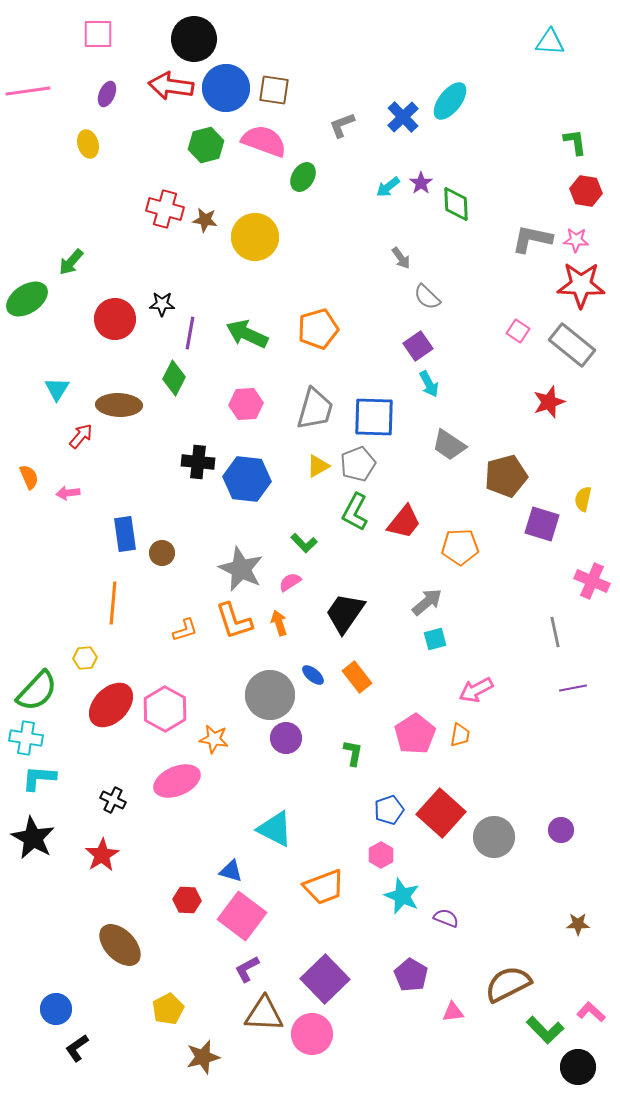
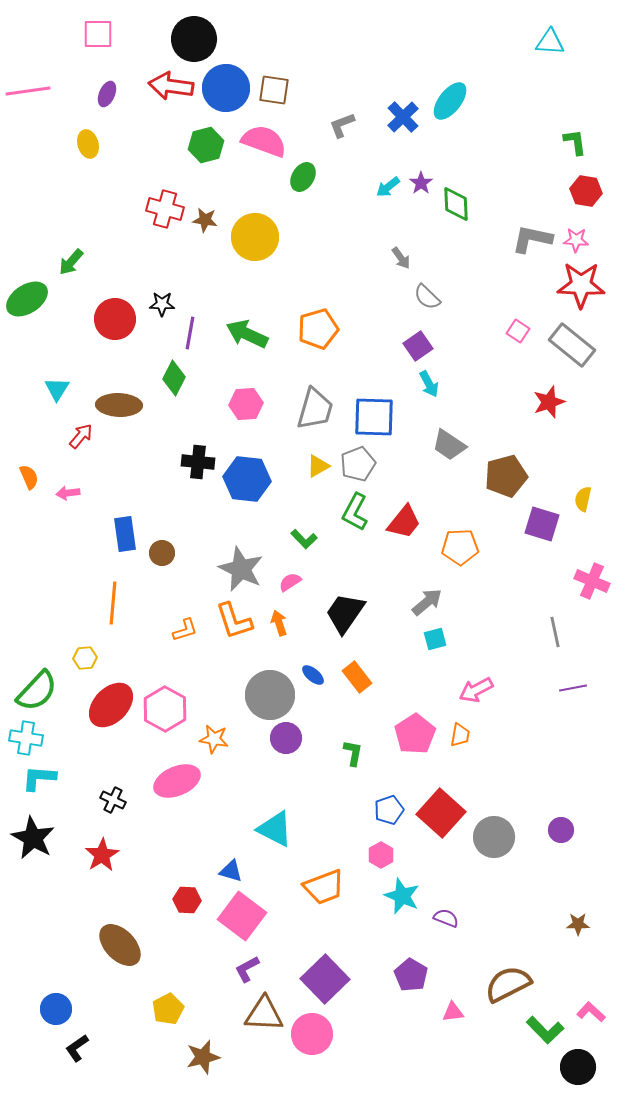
green L-shape at (304, 543): moved 4 px up
